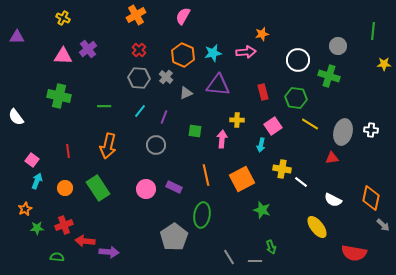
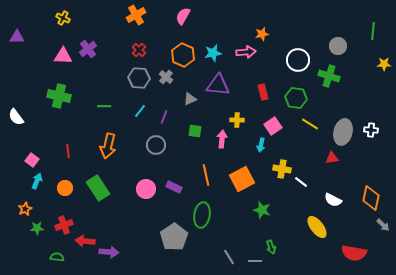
gray triangle at (186, 93): moved 4 px right, 6 px down
